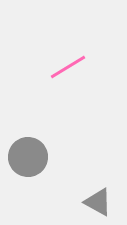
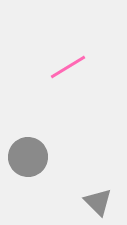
gray triangle: rotated 16 degrees clockwise
